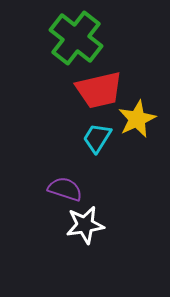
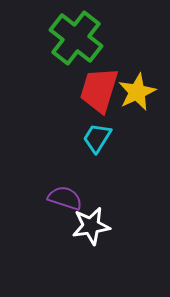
red trapezoid: rotated 120 degrees clockwise
yellow star: moved 27 px up
purple semicircle: moved 9 px down
white star: moved 6 px right, 1 px down
